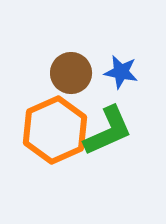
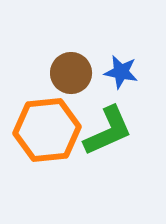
orange hexagon: moved 8 px left; rotated 18 degrees clockwise
